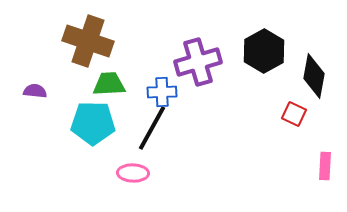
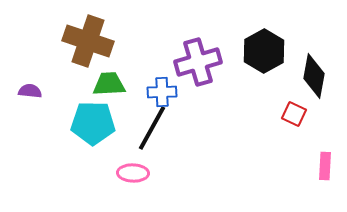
purple semicircle: moved 5 px left
